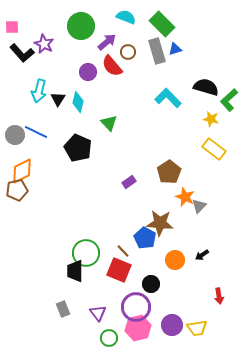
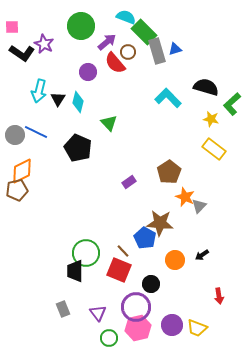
green rectangle at (162, 24): moved 18 px left, 8 px down
black L-shape at (22, 53): rotated 15 degrees counterclockwise
red semicircle at (112, 66): moved 3 px right, 3 px up
green L-shape at (229, 100): moved 3 px right, 4 px down
yellow trapezoid at (197, 328): rotated 30 degrees clockwise
